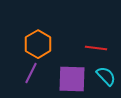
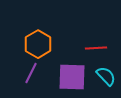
red line: rotated 10 degrees counterclockwise
purple square: moved 2 px up
